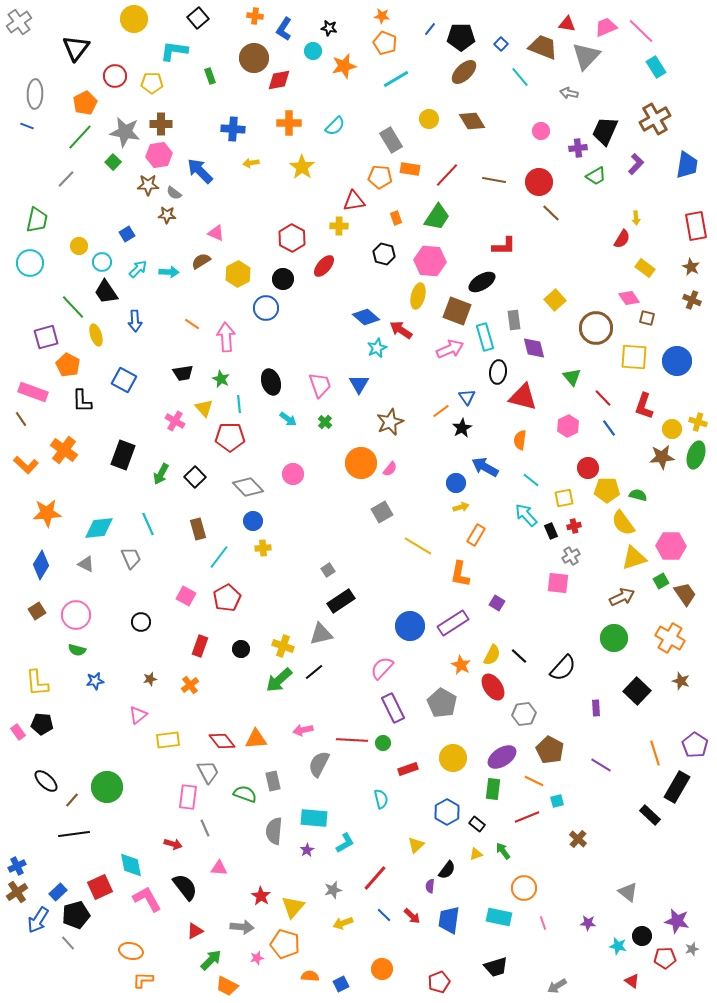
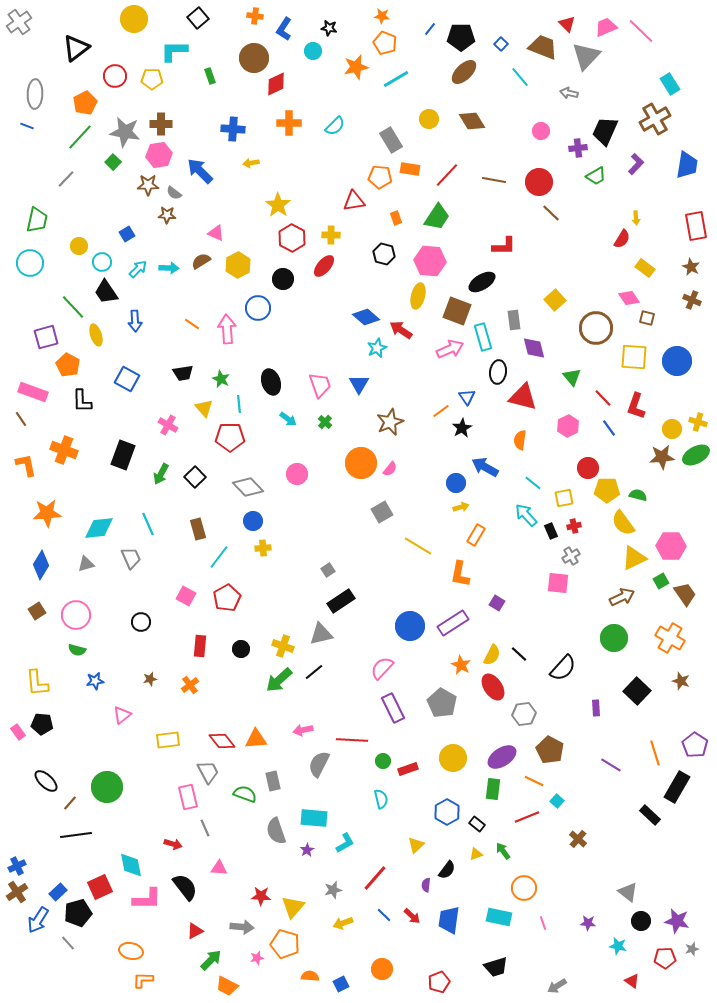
red triangle at (567, 24): rotated 36 degrees clockwise
black triangle at (76, 48): rotated 16 degrees clockwise
cyan L-shape at (174, 51): rotated 8 degrees counterclockwise
orange star at (344, 66): moved 12 px right, 1 px down
cyan rectangle at (656, 67): moved 14 px right, 17 px down
red diamond at (279, 80): moved 3 px left, 4 px down; rotated 15 degrees counterclockwise
yellow pentagon at (152, 83): moved 4 px up
yellow star at (302, 167): moved 24 px left, 38 px down
yellow cross at (339, 226): moved 8 px left, 9 px down
cyan arrow at (169, 272): moved 4 px up
yellow hexagon at (238, 274): moved 9 px up
blue circle at (266, 308): moved 8 px left
pink arrow at (226, 337): moved 1 px right, 8 px up
cyan rectangle at (485, 337): moved 2 px left
blue square at (124, 380): moved 3 px right, 1 px up
red L-shape at (644, 406): moved 8 px left
pink cross at (175, 421): moved 7 px left, 4 px down
orange cross at (64, 450): rotated 16 degrees counterclockwise
green ellipse at (696, 455): rotated 44 degrees clockwise
orange L-shape at (26, 465): rotated 145 degrees counterclockwise
pink circle at (293, 474): moved 4 px right
cyan line at (531, 480): moved 2 px right, 3 px down
yellow triangle at (634, 558): rotated 8 degrees counterclockwise
gray triangle at (86, 564): rotated 42 degrees counterclockwise
red rectangle at (200, 646): rotated 15 degrees counterclockwise
black line at (519, 656): moved 2 px up
pink triangle at (138, 715): moved 16 px left
green circle at (383, 743): moved 18 px down
purple line at (601, 765): moved 10 px right
pink rectangle at (188, 797): rotated 20 degrees counterclockwise
brown line at (72, 800): moved 2 px left, 3 px down
cyan square at (557, 801): rotated 32 degrees counterclockwise
gray semicircle at (274, 831): moved 2 px right; rotated 24 degrees counterclockwise
black line at (74, 834): moved 2 px right, 1 px down
purple semicircle at (430, 886): moved 4 px left, 1 px up
red star at (261, 896): rotated 30 degrees counterclockwise
pink L-shape at (147, 899): rotated 120 degrees clockwise
black pentagon at (76, 915): moved 2 px right, 2 px up
black circle at (642, 936): moved 1 px left, 15 px up
